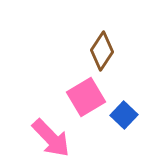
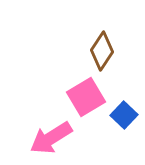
pink arrow: rotated 102 degrees clockwise
